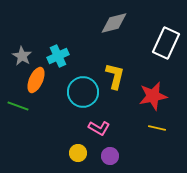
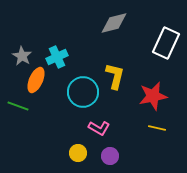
cyan cross: moved 1 px left, 1 px down
